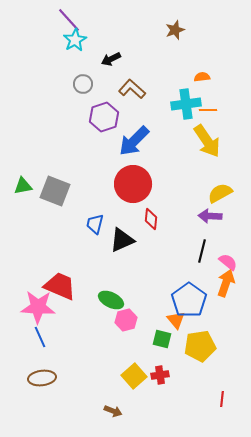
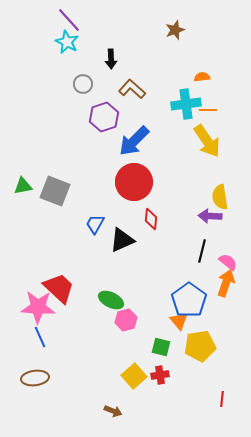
cyan star: moved 8 px left, 2 px down; rotated 15 degrees counterclockwise
black arrow: rotated 66 degrees counterclockwise
red circle: moved 1 px right, 2 px up
yellow semicircle: moved 4 px down; rotated 70 degrees counterclockwise
blue trapezoid: rotated 15 degrees clockwise
red trapezoid: moved 1 px left, 2 px down; rotated 20 degrees clockwise
orange triangle: moved 3 px right, 1 px down
green square: moved 1 px left, 8 px down
brown ellipse: moved 7 px left
